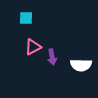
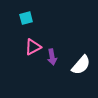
cyan square: rotated 16 degrees counterclockwise
white semicircle: rotated 50 degrees counterclockwise
